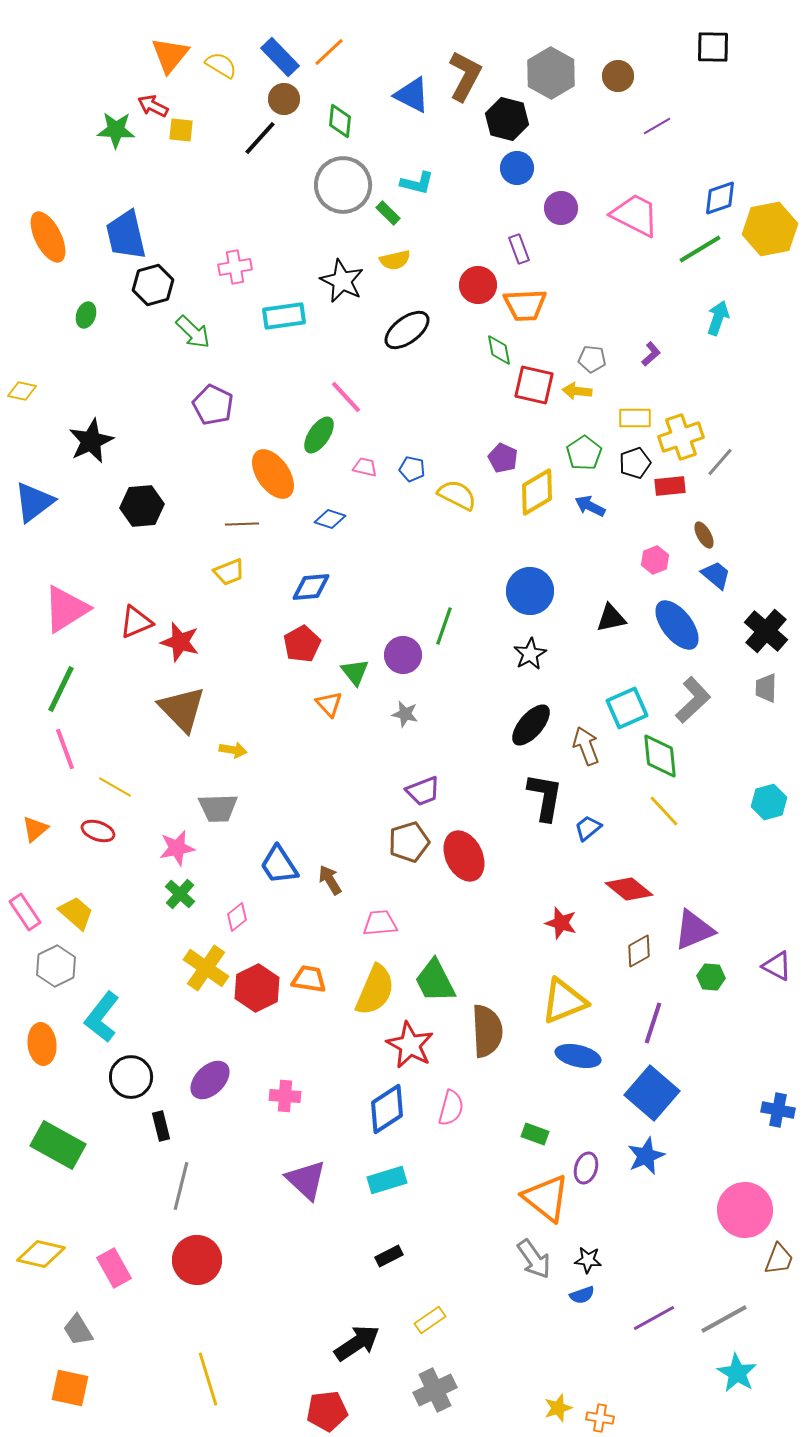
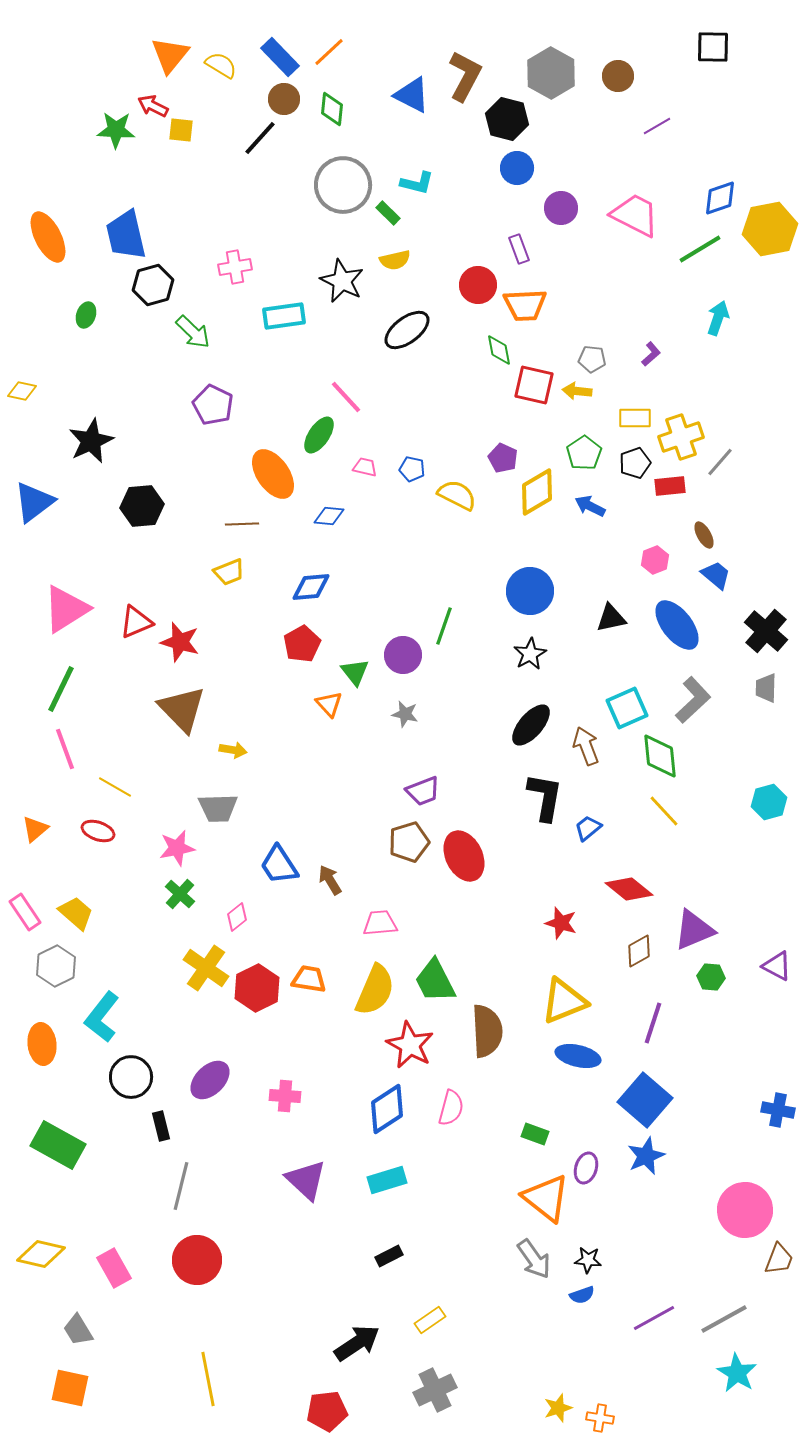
green diamond at (340, 121): moved 8 px left, 12 px up
blue diamond at (330, 519): moved 1 px left, 3 px up; rotated 12 degrees counterclockwise
blue square at (652, 1093): moved 7 px left, 7 px down
yellow line at (208, 1379): rotated 6 degrees clockwise
